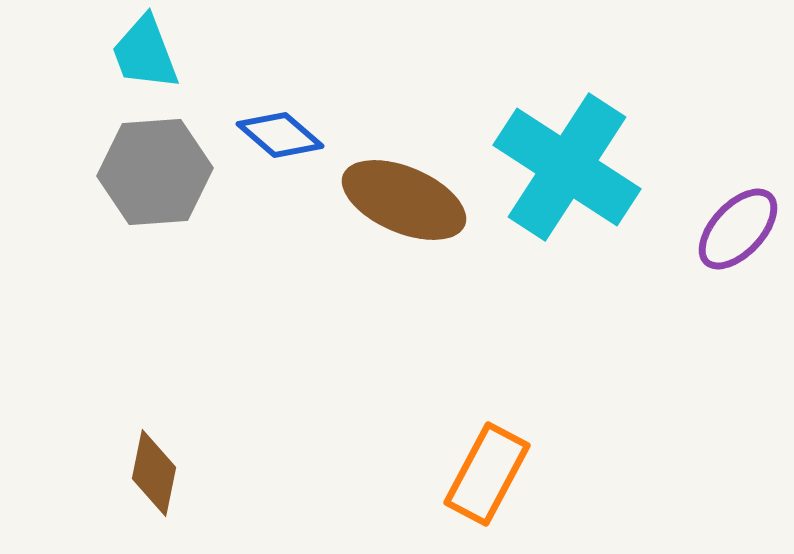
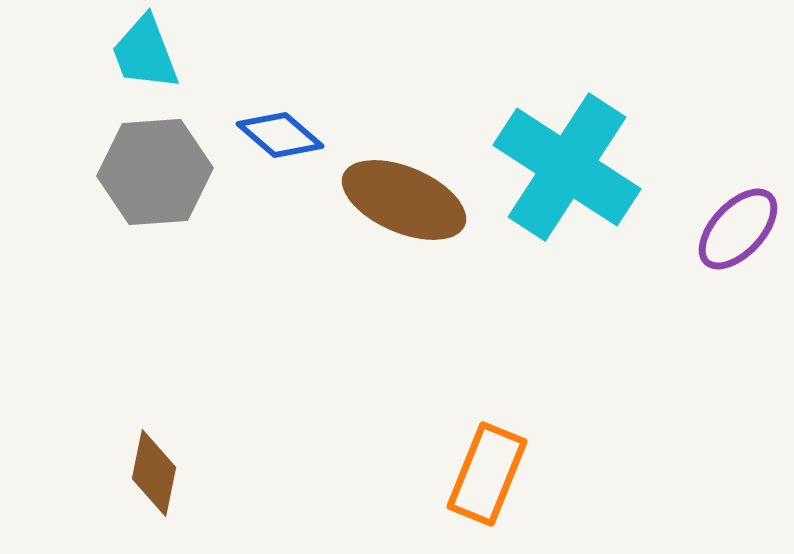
orange rectangle: rotated 6 degrees counterclockwise
